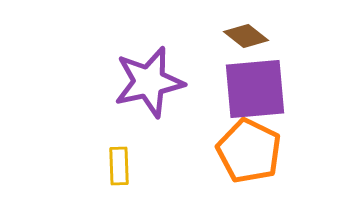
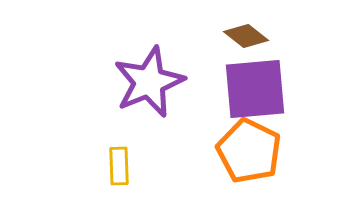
purple star: rotated 10 degrees counterclockwise
